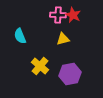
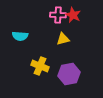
cyan semicircle: rotated 63 degrees counterclockwise
yellow cross: rotated 18 degrees counterclockwise
purple hexagon: moved 1 px left
